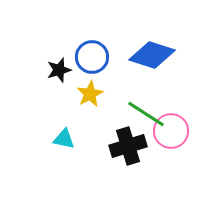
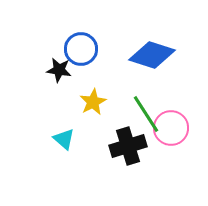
blue circle: moved 11 px left, 8 px up
black star: rotated 25 degrees clockwise
yellow star: moved 3 px right, 8 px down
green line: rotated 24 degrees clockwise
pink circle: moved 3 px up
cyan triangle: rotated 30 degrees clockwise
